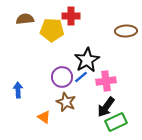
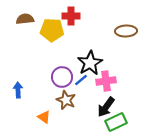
black star: moved 3 px right, 3 px down
blue line: moved 3 px down
brown star: moved 2 px up
